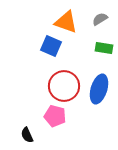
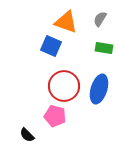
gray semicircle: rotated 28 degrees counterclockwise
black semicircle: rotated 21 degrees counterclockwise
